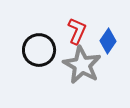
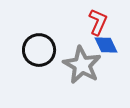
red L-shape: moved 21 px right, 9 px up
blue diamond: moved 2 px left, 4 px down; rotated 60 degrees counterclockwise
